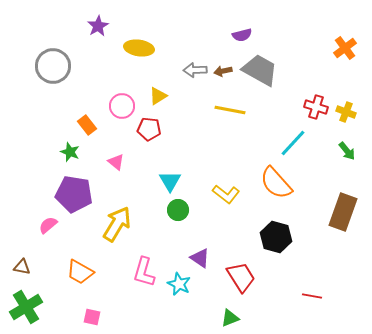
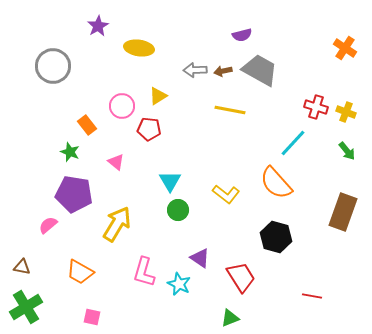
orange cross: rotated 20 degrees counterclockwise
